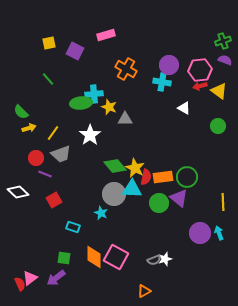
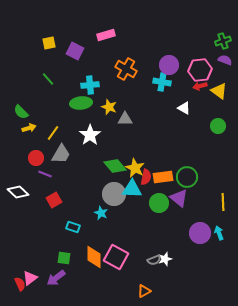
cyan cross at (94, 94): moved 4 px left, 9 px up
gray trapezoid at (61, 154): rotated 40 degrees counterclockwise
